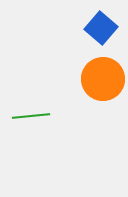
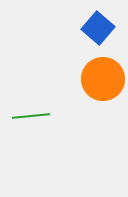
blue square: moved 3 px left
